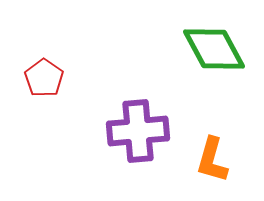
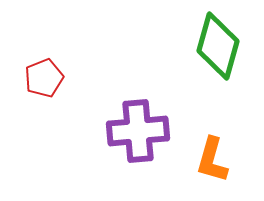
green diamond: moved 4 px right, 3 px up; rotated 44 degrees clockwise
red pentagon: rotated 15 degrees clockwise
